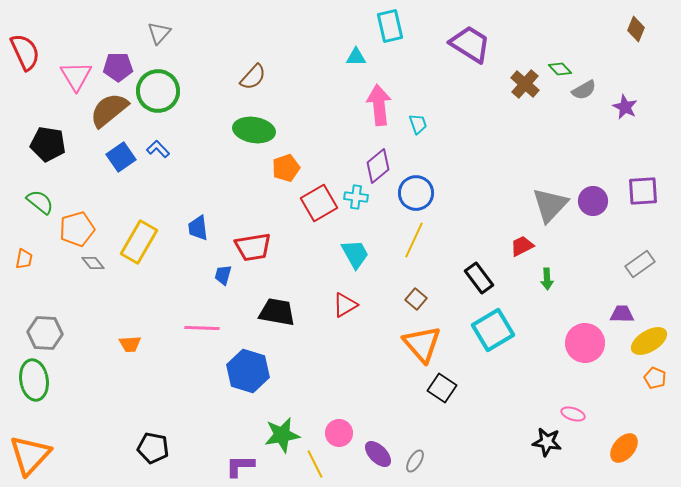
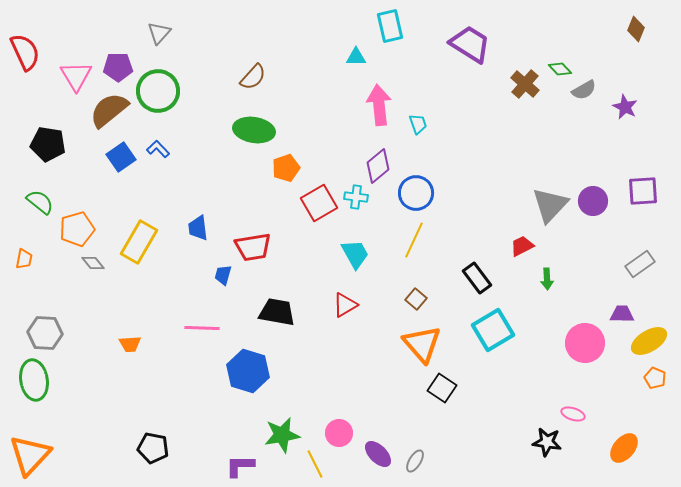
black rectangle at (479, 278): moved 2 px left
